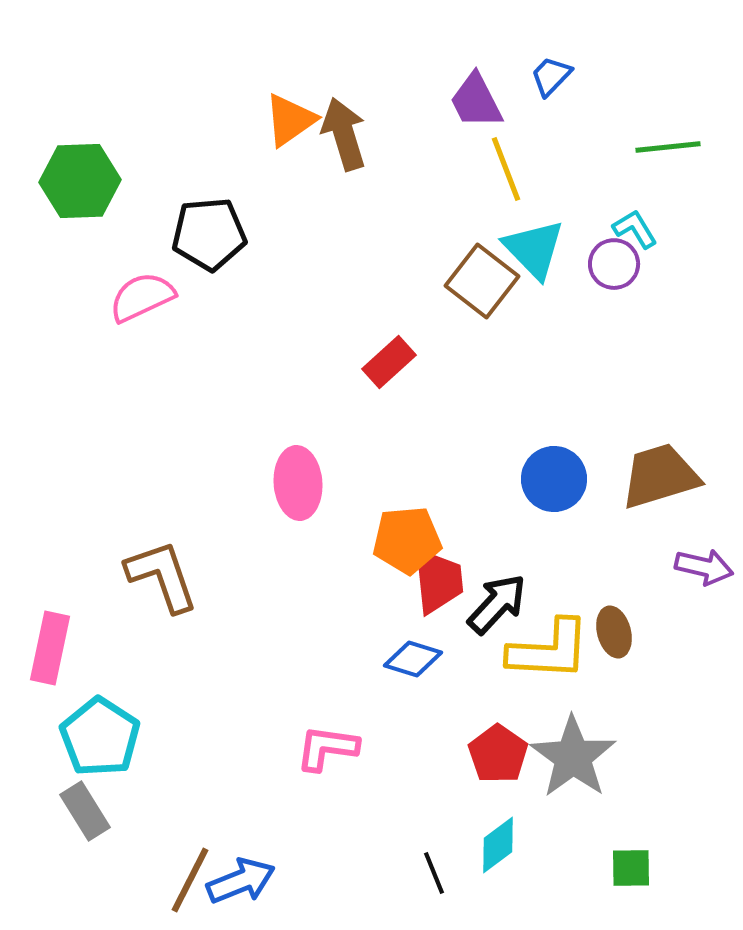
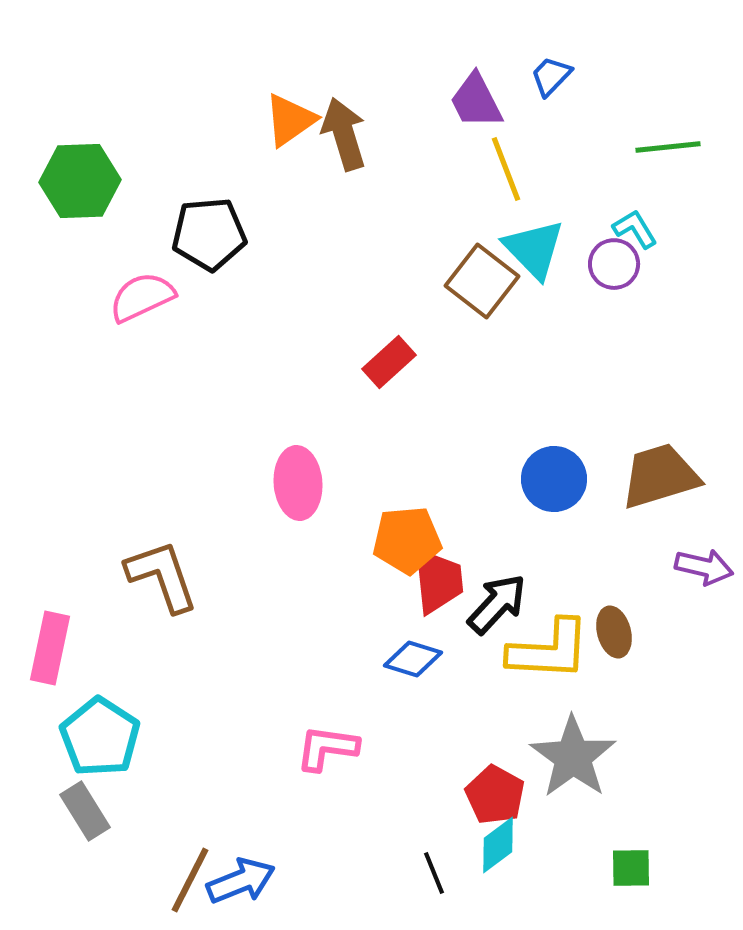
red pentagon: moved 3 px left, 41 px down; rotated 6 degrees counterclockwise
